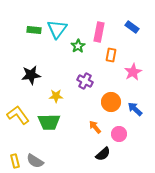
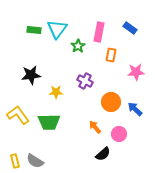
blue rectangle: moved 2 px left, 1 px down
pink star: moved 3 px right; rotated 24 degrees clockwise
yellow star: moved 4 px up
